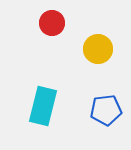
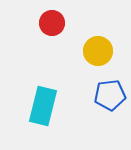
yellow circle: moved 2 px down
blue pentagon: moved 4 px right, 15 px up
